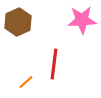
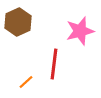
pink star: moved 2 px left, 11 px down; rotated 12 degrees counterclockwise
